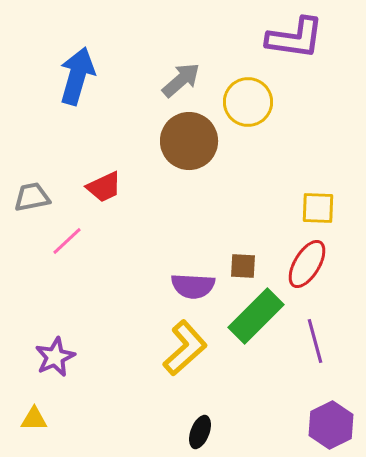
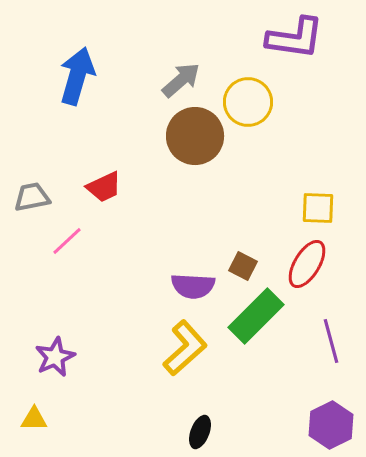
brown circle: moved 6 px right, 5 px up
brown square: rotated 24 degrees clockwise
purple line: moved 16 px right
